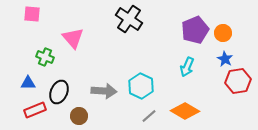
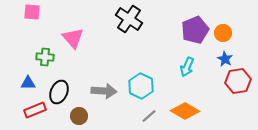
pink square: moved 2 px up
green cross: rotated 18 degrees counterclockwise
